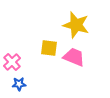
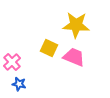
yellow star: rotated 12 degrees counterclockwise
yellow square: rotated 18 degrees clockwise
blue star: rotated 16 degrees clockwise
